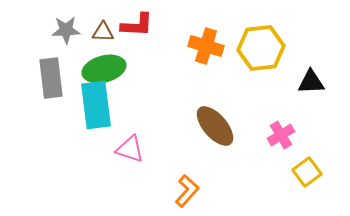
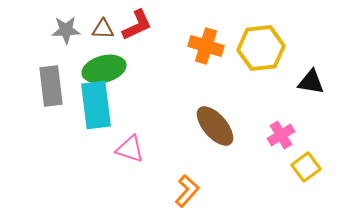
red L-shape: rotated 28 degrees counterclockwise
brown triangle: moved 3 px up
gray rectangle: moved 8 px down
black triangle: rotated 12 degrees clockwise
yellow square: moved 1 px left, 5 px up
